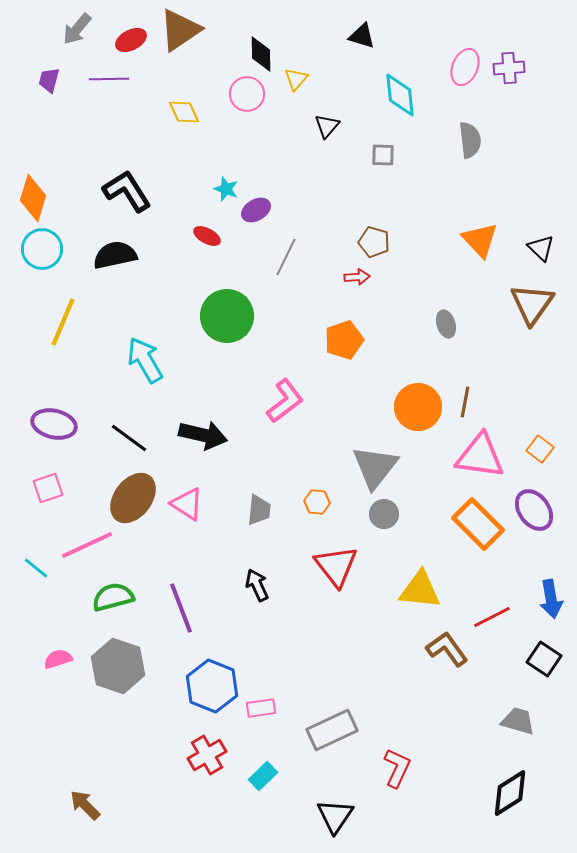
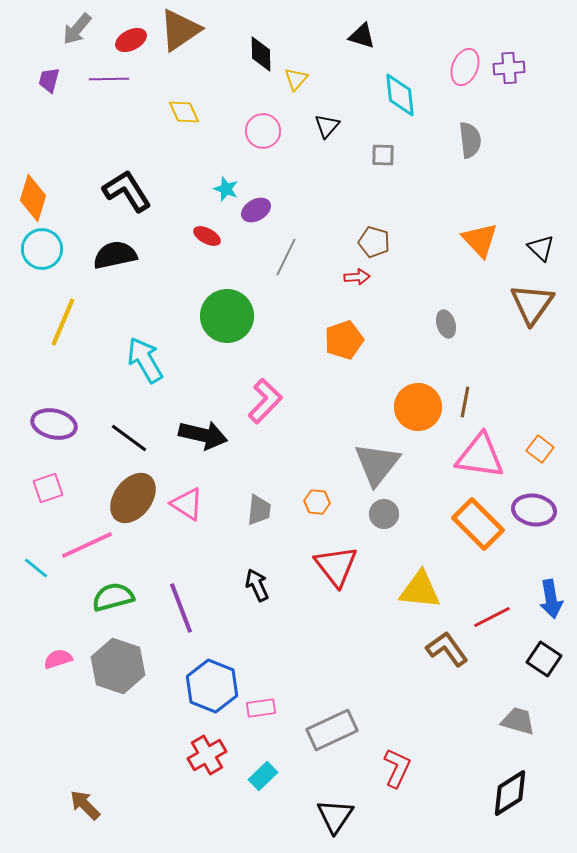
pink circle at (247, 94): moved 16 px right, 37 px down
pink L-shape at (285, 401): moved 20 px left; rotated 9 degrees counterclockwise
gray triangle at (375, 467): moved 2 px right, 3 px up
purple ellipse at (534, 510): rotated 45 degrees counterclockwise
